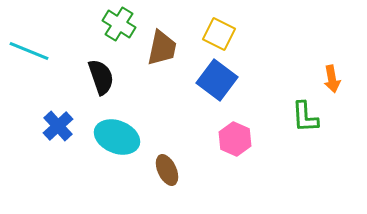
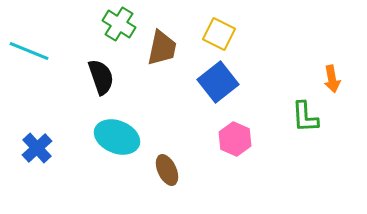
blue square: moved 1 px right, 2 px down; rotated 15 degrees clockwise
blue cross: moved 21 px left, 22 px down
